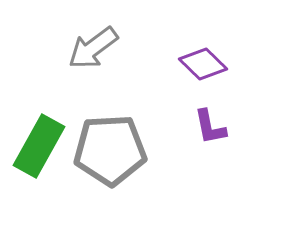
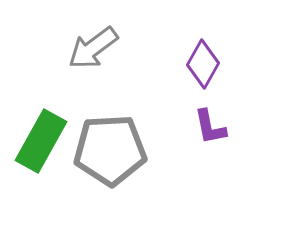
purple diamond: rotated 75 degrees clockwise
green rectangle: moved 2 px right, 5 px up
